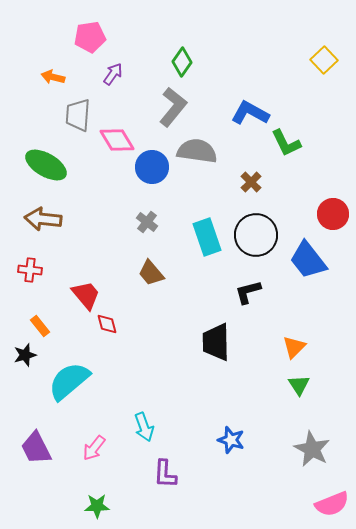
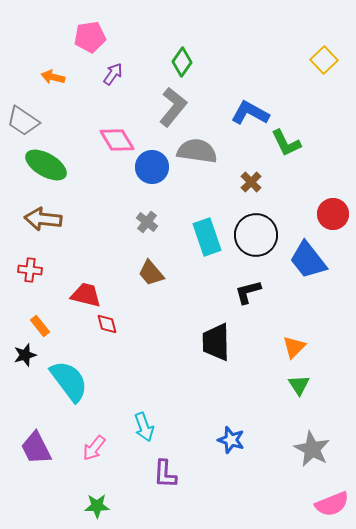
gray trapezoid: moved 55 px left, 6 px down; rotated 60 degrees counterclockwise
red trapezoid: rotated 36 degrees counterclockwise
cyan semicircle: rotated 93 degrees clockwise
